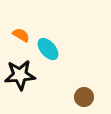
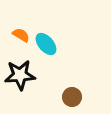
cyan ellipse: moved 2 px left, 5 px up
brown circle: moved 12 px left
